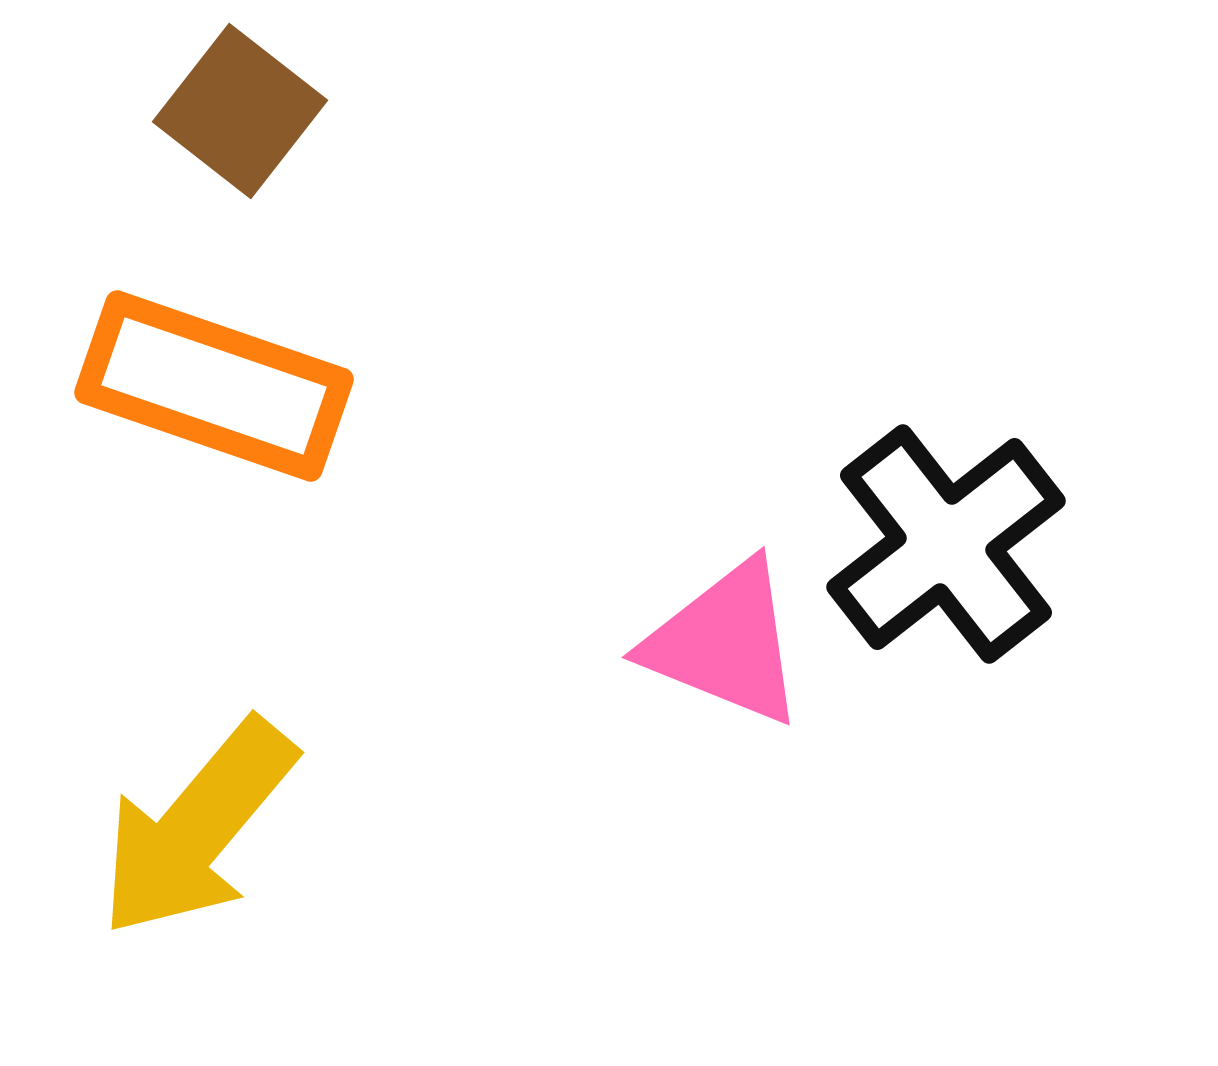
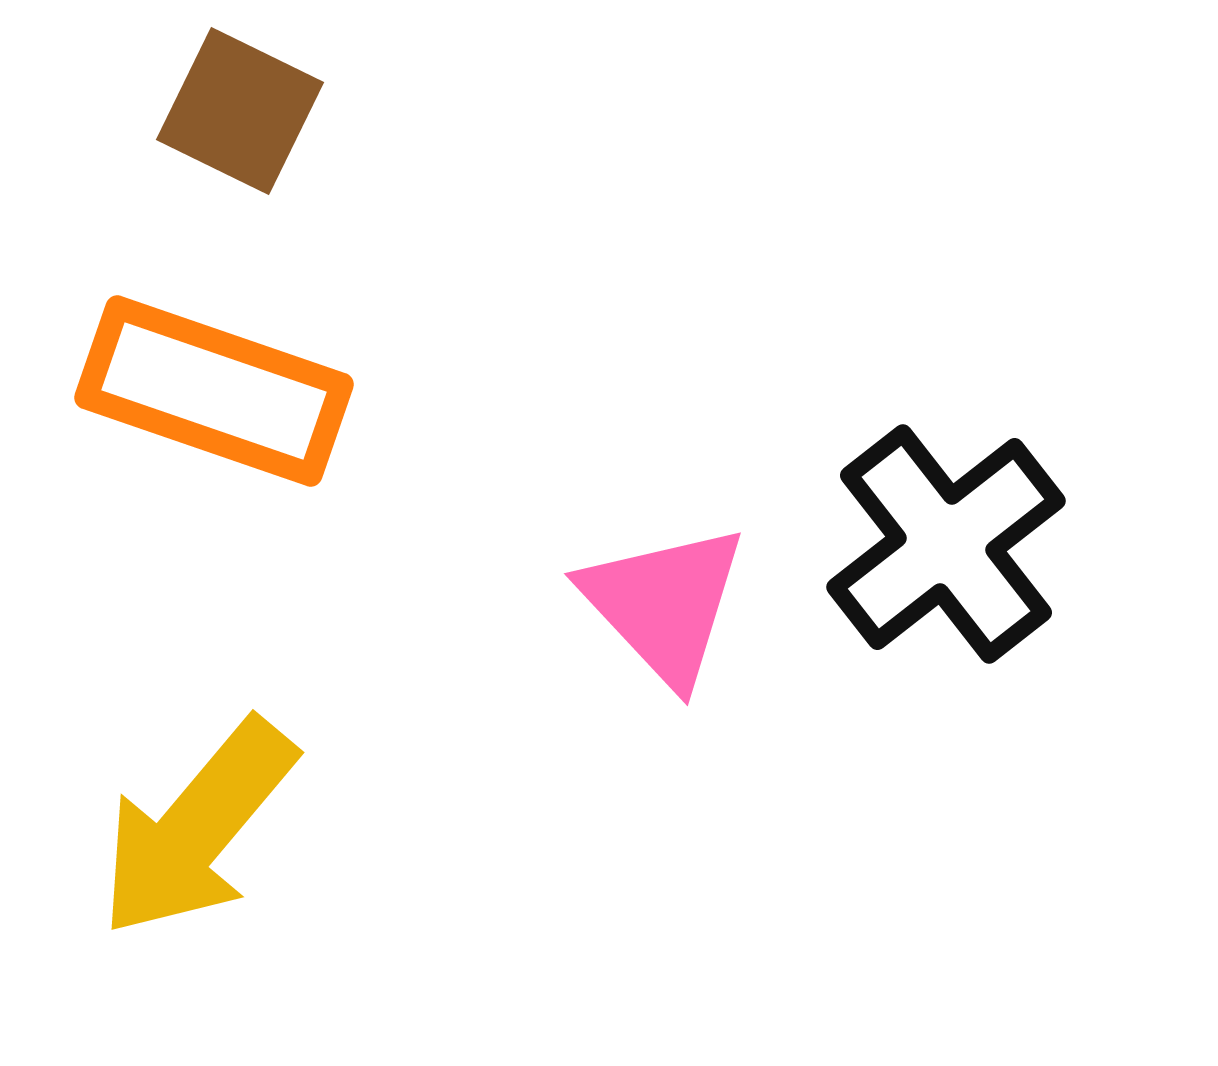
brown square: rotated 12 degrees counterclockwise
orange rectangle: moved 5 px down
pink triangle: moved 61 px left, 39 px up; rotated 25 degrees clockwise
